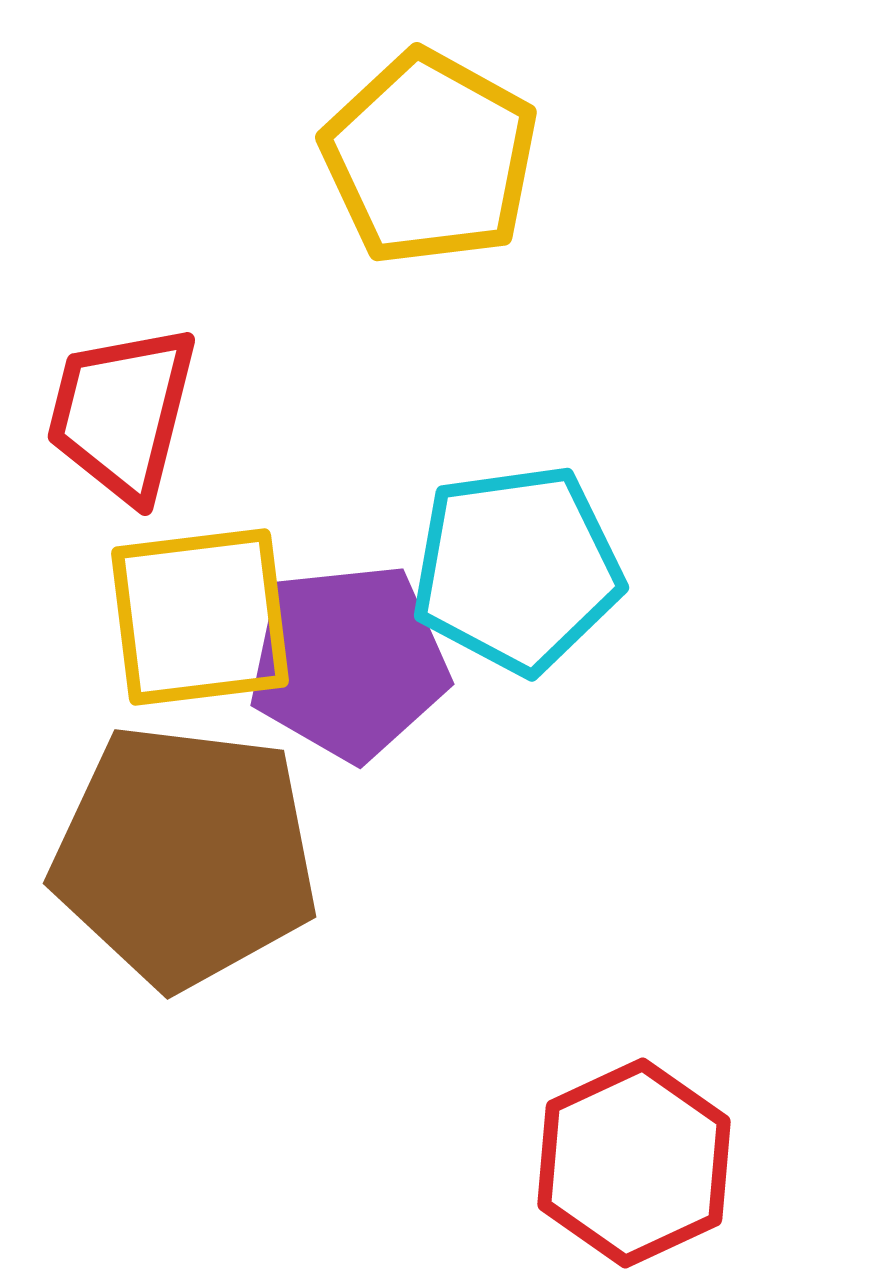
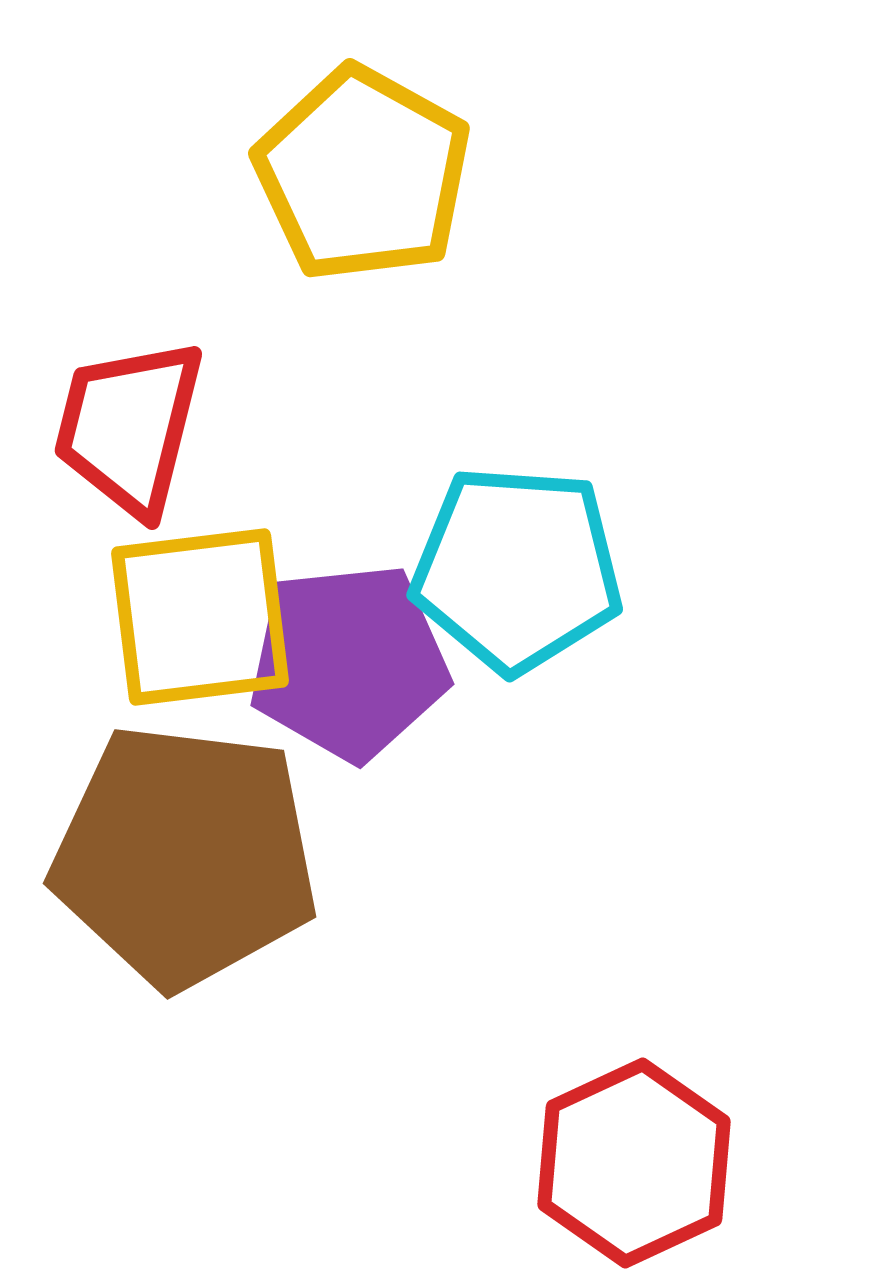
yellow pentagon: moved 67 px left, 16 px down
red trapezoid: moved 7 px right, 14 px down
cyan pentagon: rotated 12 degrees clockwise
